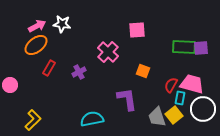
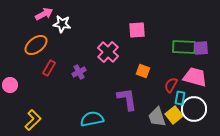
pink arrow: moved 7 px right, 12 px up
pink trapezoid: moved 3 px right, 7 px up
white circle: moved 9 px left
